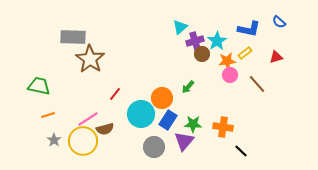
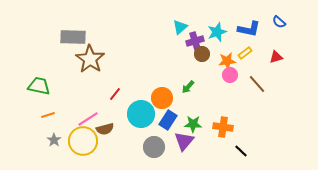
cyan star: moved 9 px up; rotated 12 degrees clockwise
